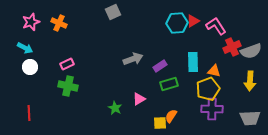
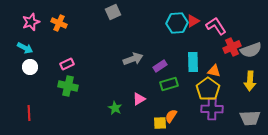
gray semicircle: moved 1 px up
yellow pentagon: rotated 15 degrees counterclockwise
